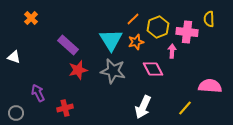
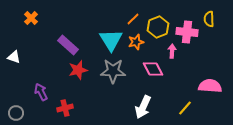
gray star: rotated 10 degrees counterclockwise
purple arrow: moved 3 px right, 1 px up
